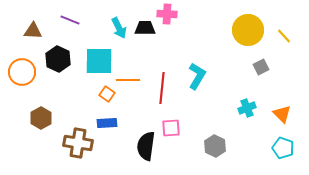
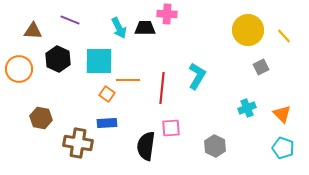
orange circle: moved 3 px left, 3 px up
brown hexagon: rotated 20 degrees counterclockwise
